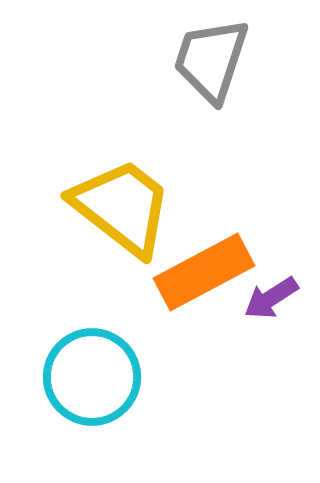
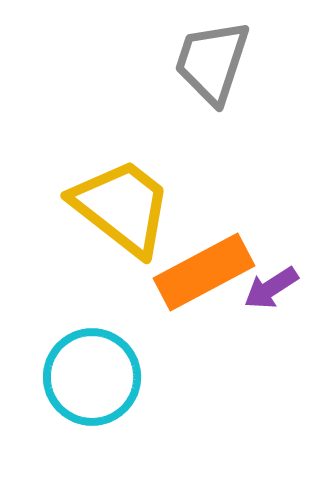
gray trapezoid: moved 1 px right, 2 px down
purple arrow: moved 10 px up
